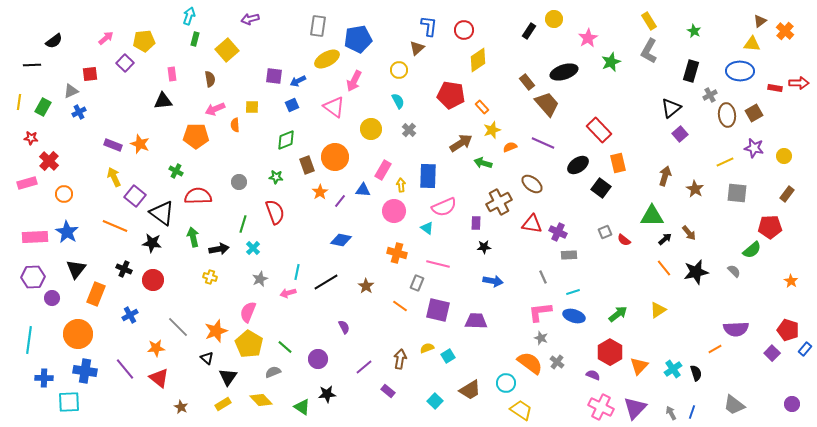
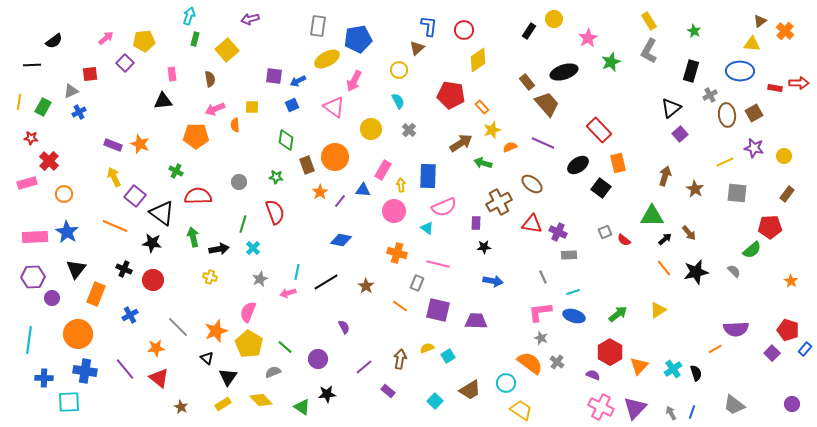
green diamond at (286, 140): rotated 60 degrees counterclockwise
